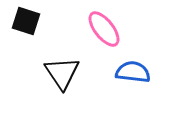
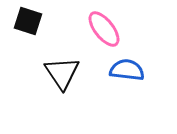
black square: moved 2 px right
blue semicircle: moved 6 px left, 2 px up
